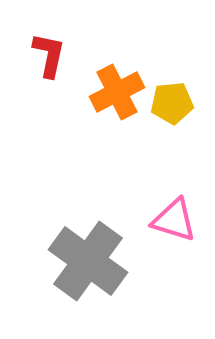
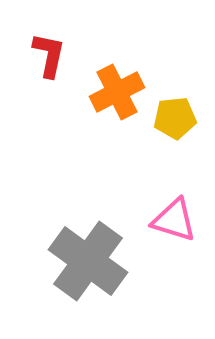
yellow pentagon: moved 3 px right, 15 px down
